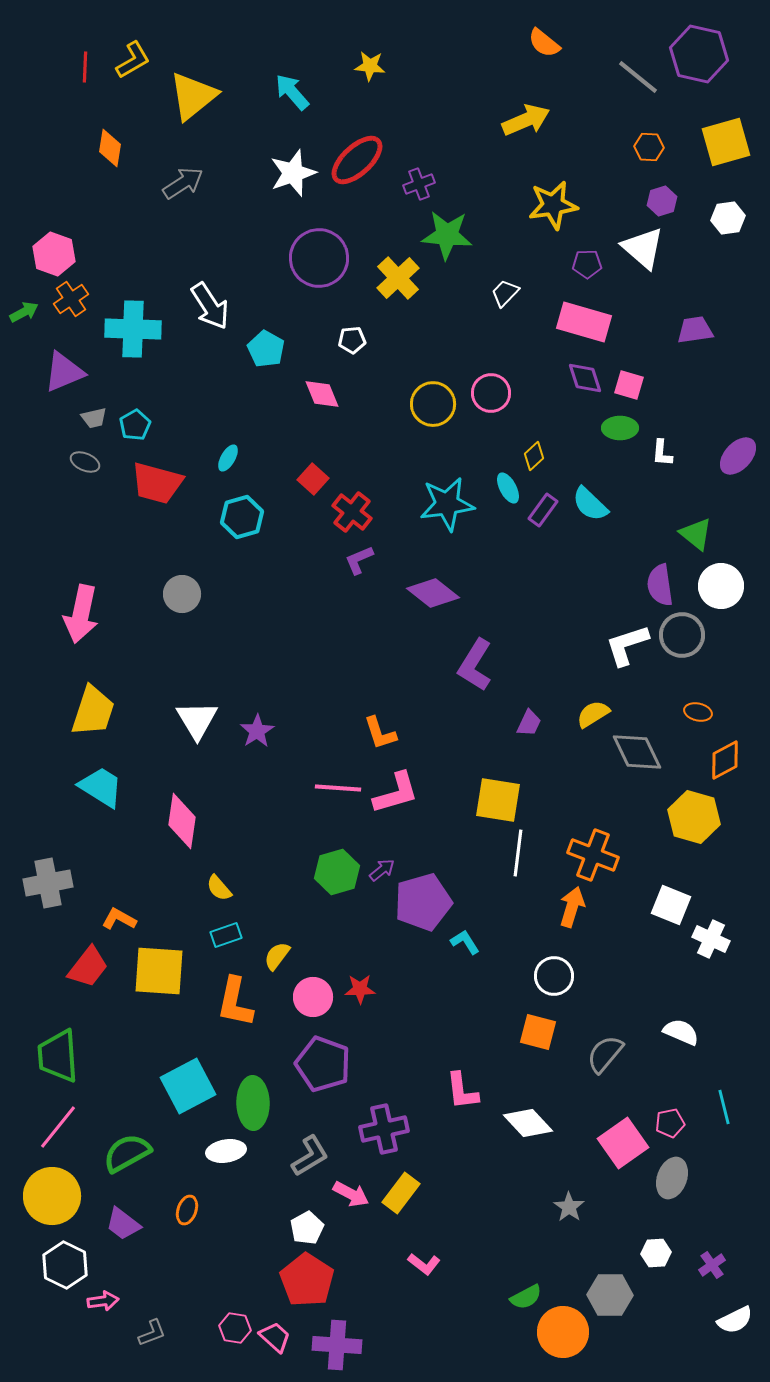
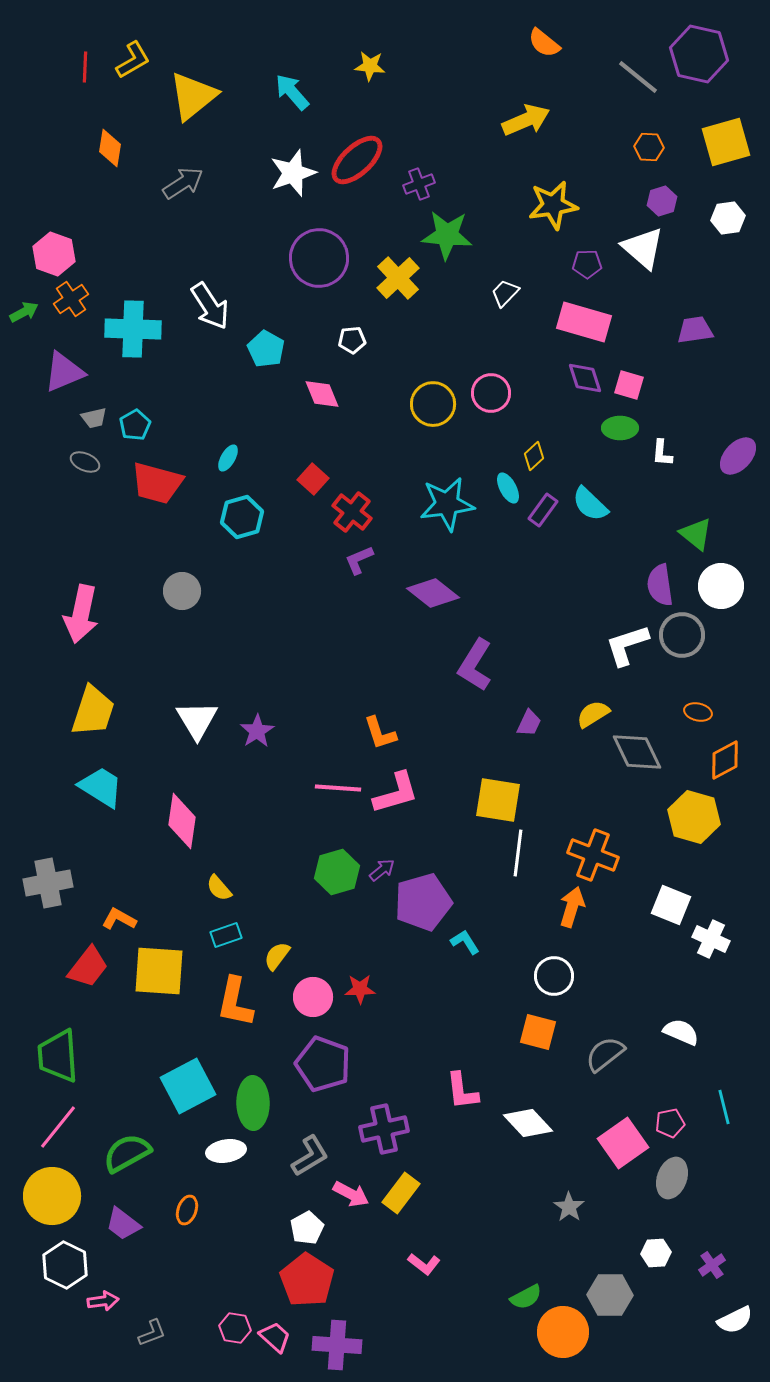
gray circle at (182, 594): moved 3 px up
gray semicircle at (605, 1054): rotated 12 degrees clockwise
